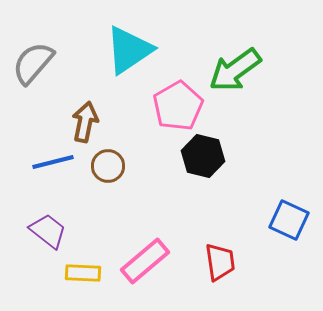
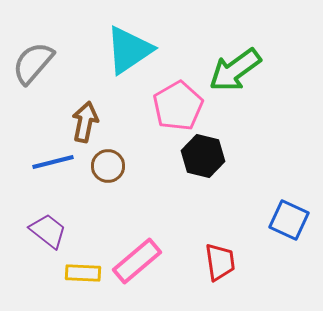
pink rectangle: moved 8 px left
